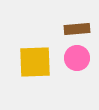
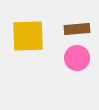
yellow square: moved 7 px left, 26 px up
